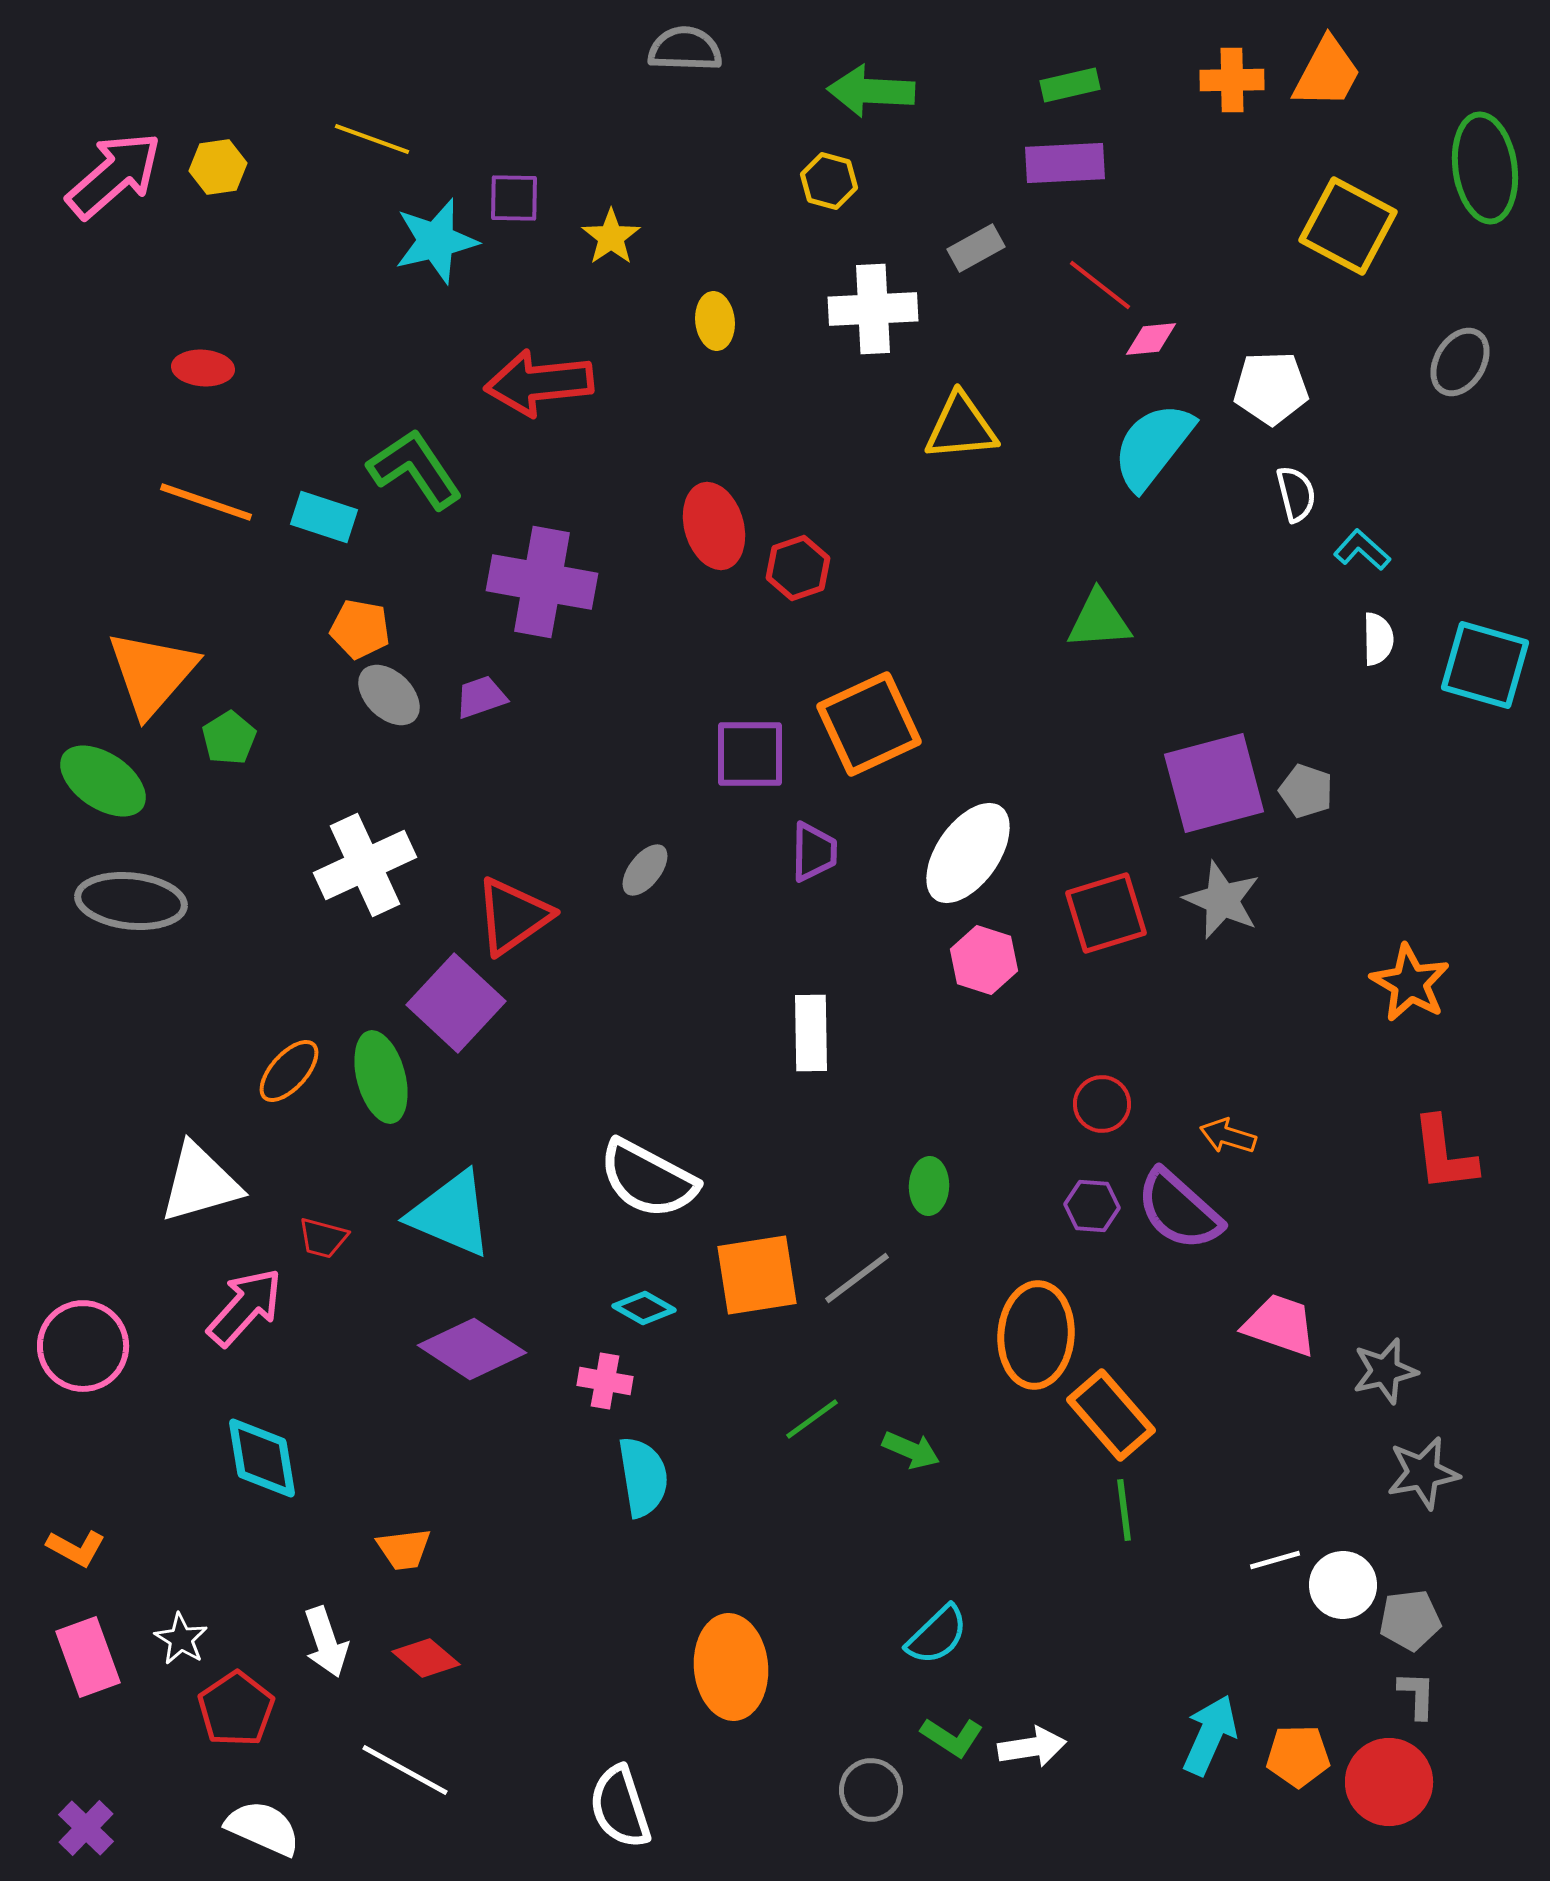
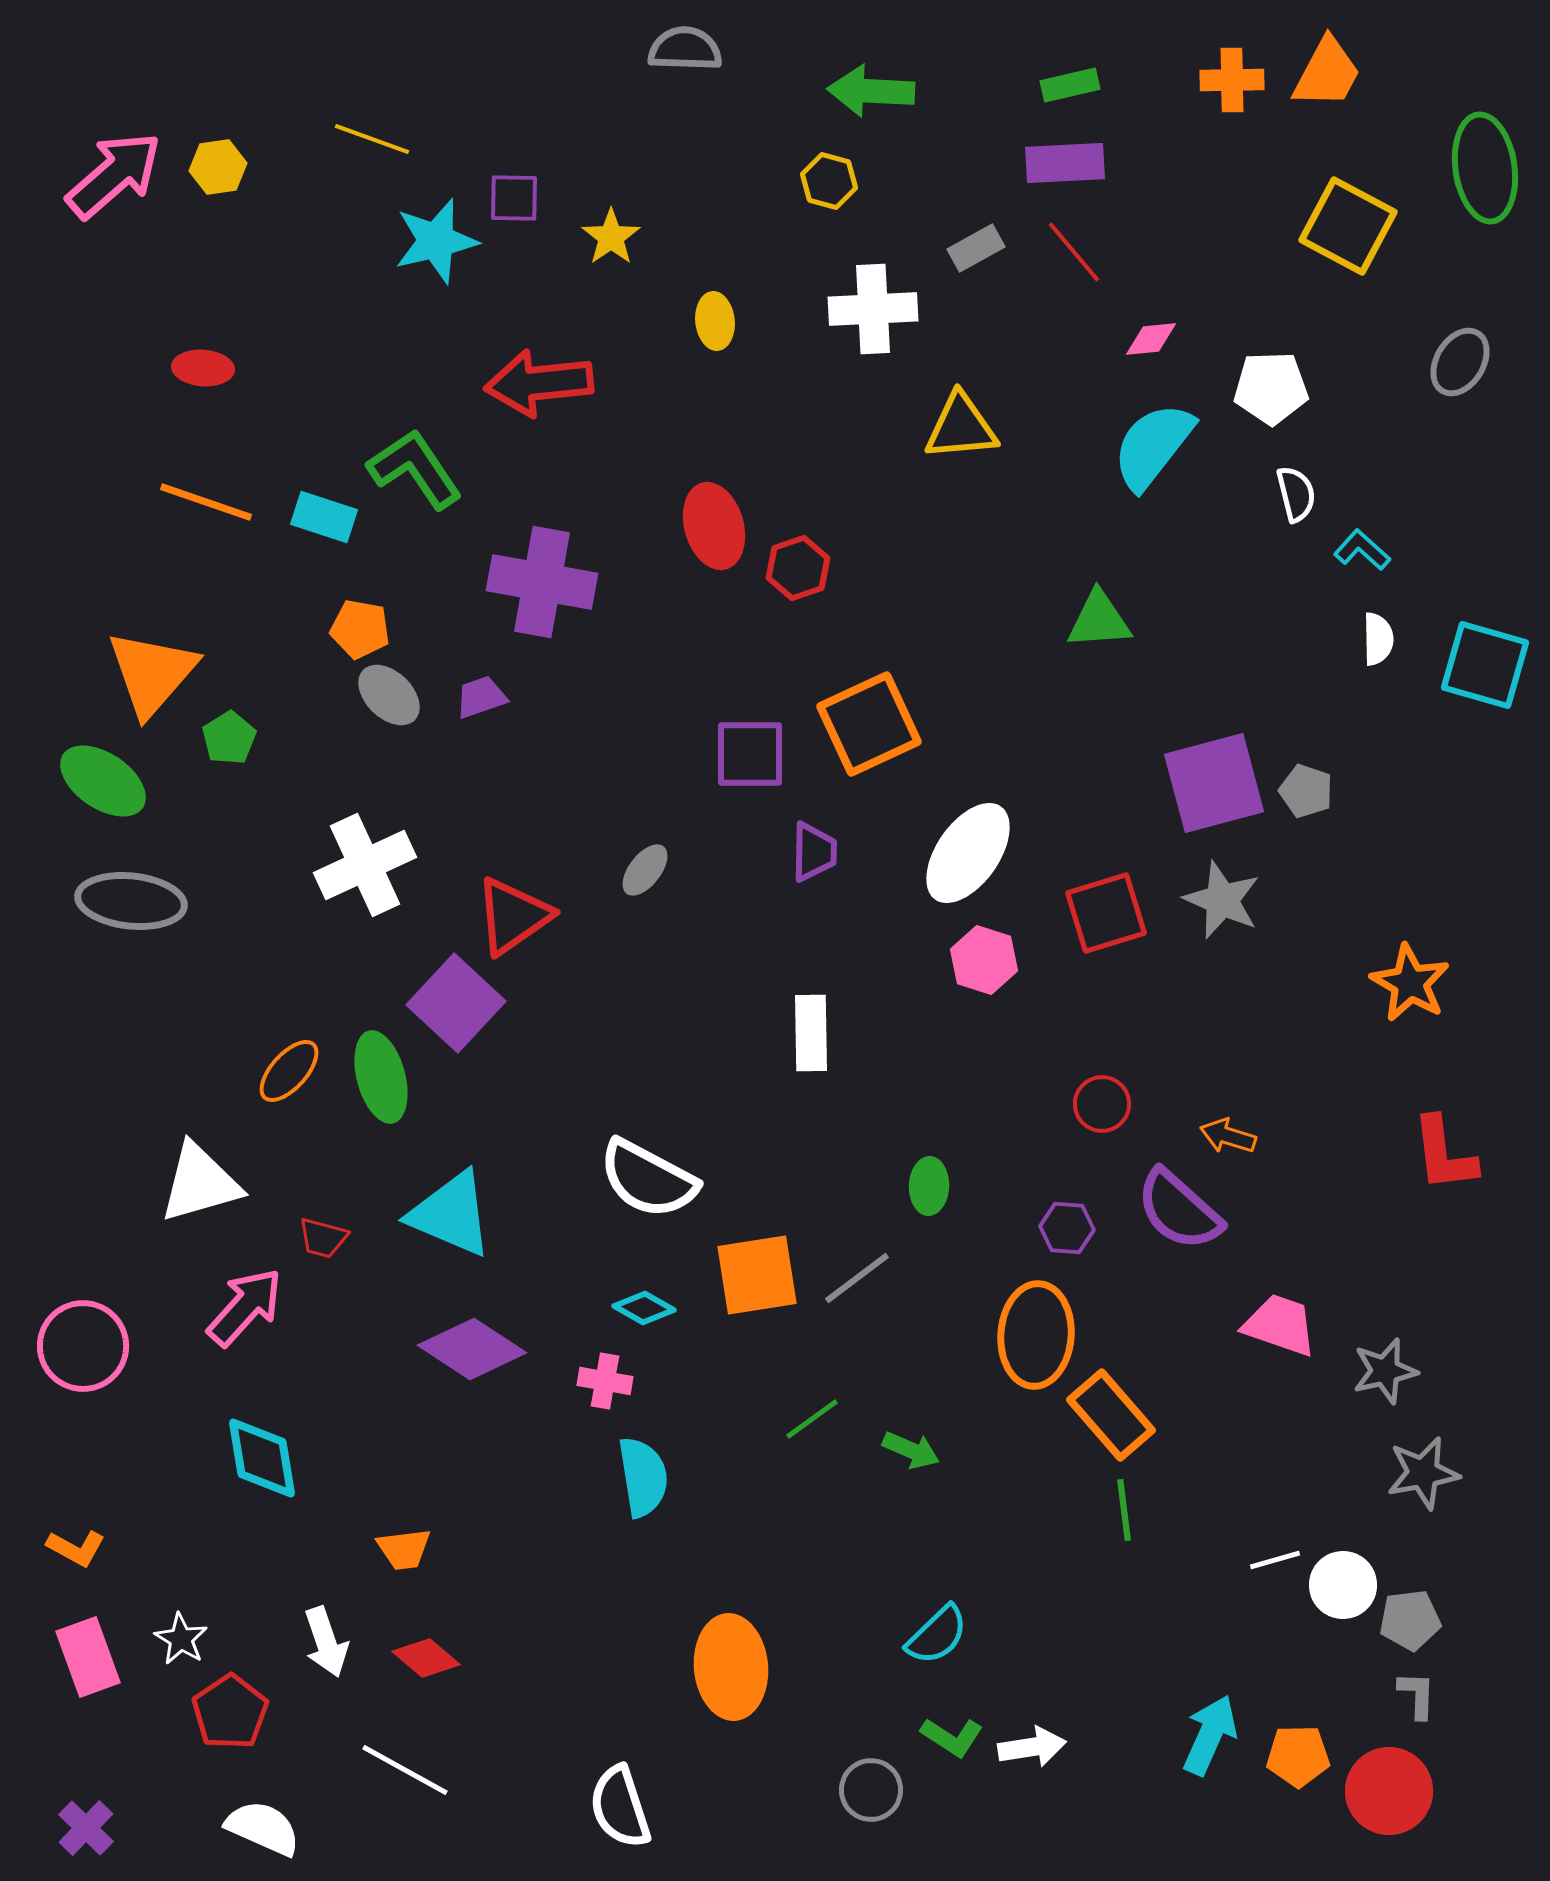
red line at (1100, 285): moved 26 px left, 33 px up; rotated 12 degrees clockwise
purple hexagon at (1092, 1206): moved 25 px left, 22 px down
red pentagon at (236, 1709): moved 6 px left, 3 px down
red circle at (1389, 1782): moved 9 px down
